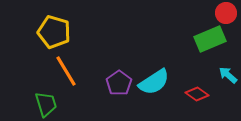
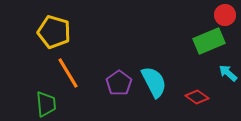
red circle: moved 1 px left, 2 px down
green rectangle: moved 1 px left, 2 px down
orange line: moved 2 px right, 2 px down
cyan arrow: moved 2 px up
cyan semicircle: rotated 84 degrees counterclockwise
red diamond: moved 3 px down
green trapezoid: rotated 12 degrees clockwise
